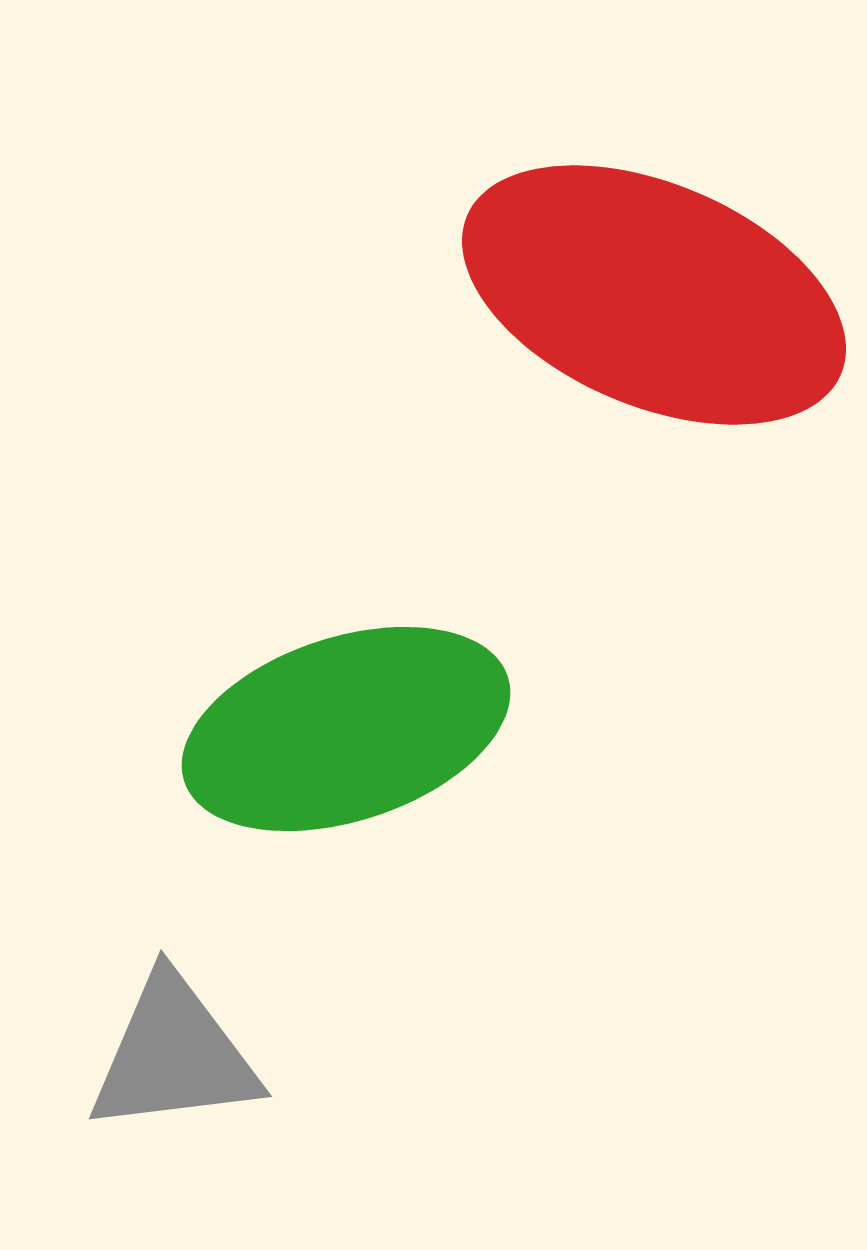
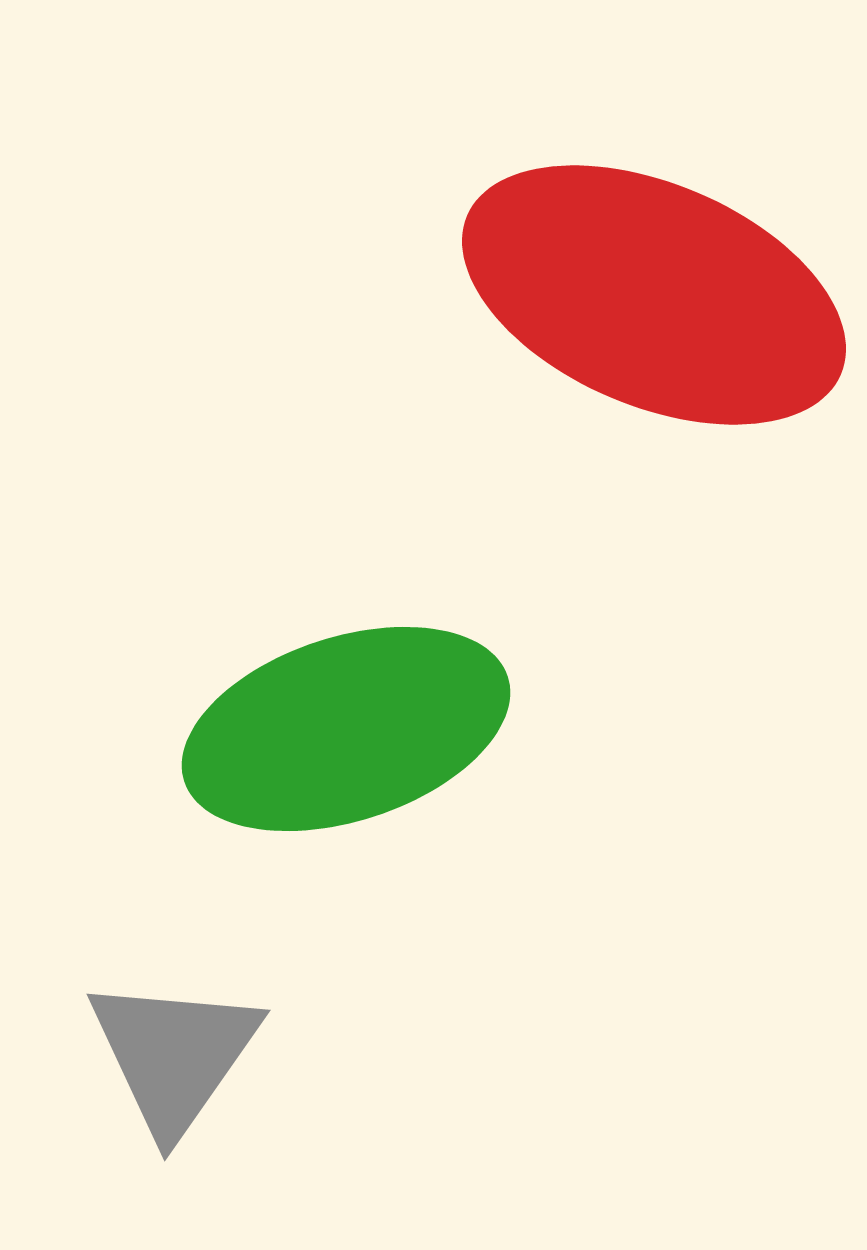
gray triangle: rotated 48 degrees counterclockwise
